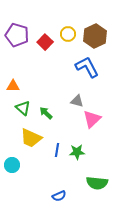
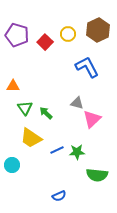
brown hexagon: moved 3 px right, 6 px up
gray triangle: moved 2 px down
green triangle: moved 2 px right; rotated 14 degrees clockwise
yellow trapezoid: rotated 10 degrees clockwise
blue line: rotated 56 degrees clockwise
green semicircle: moved 8 px up
